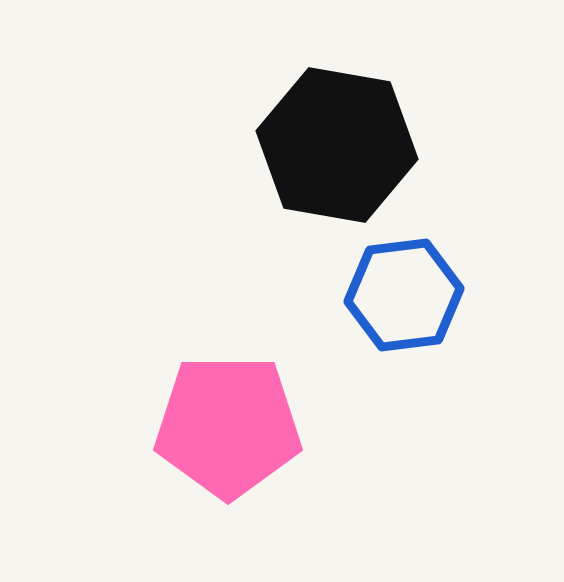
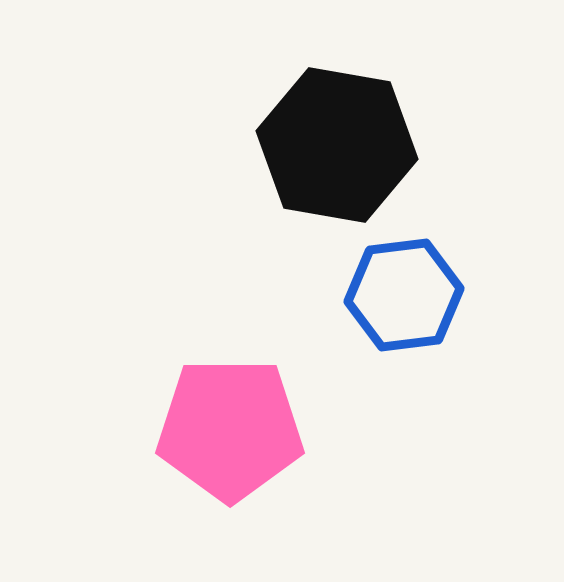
pink pentagon: moved 2 px right, 3 px down
